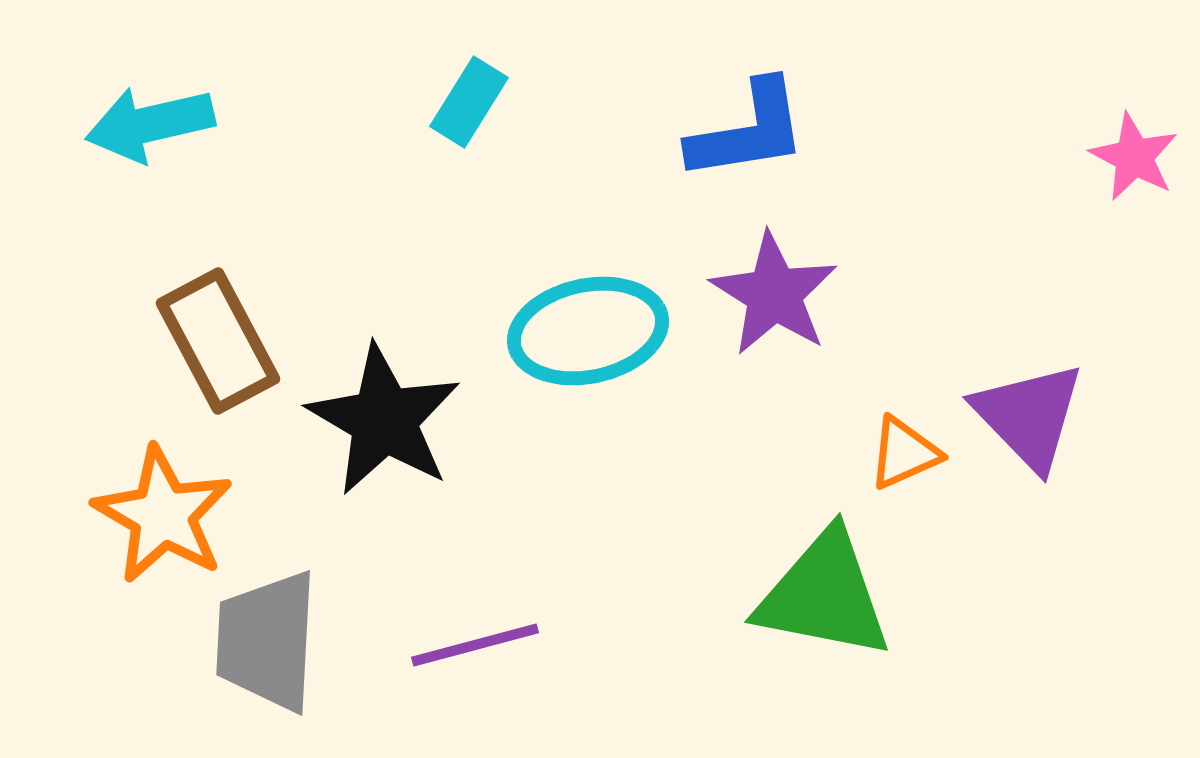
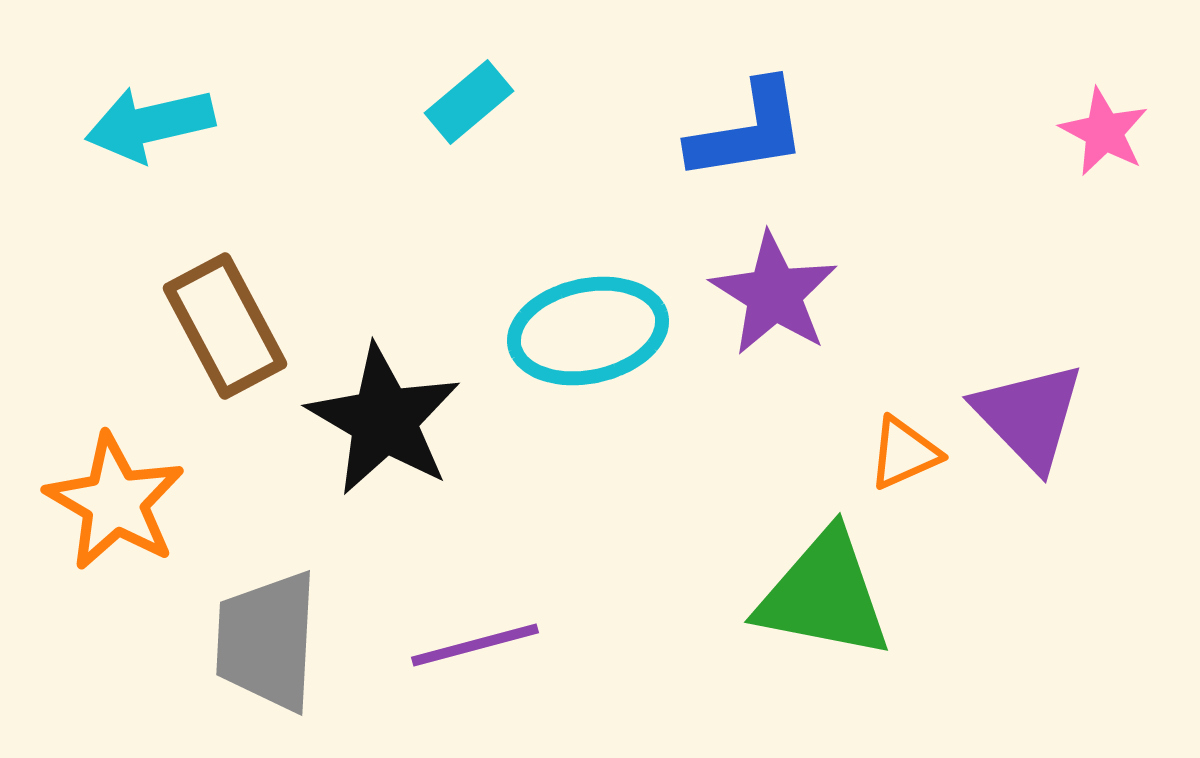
cyan rectangle: rotated 18 degrees clockwise
pink star: moved 30 px left, 25 px up
brown rectangle: moved 7 px right, 15 px up
orange star: moved 48 px left, 13 px up
